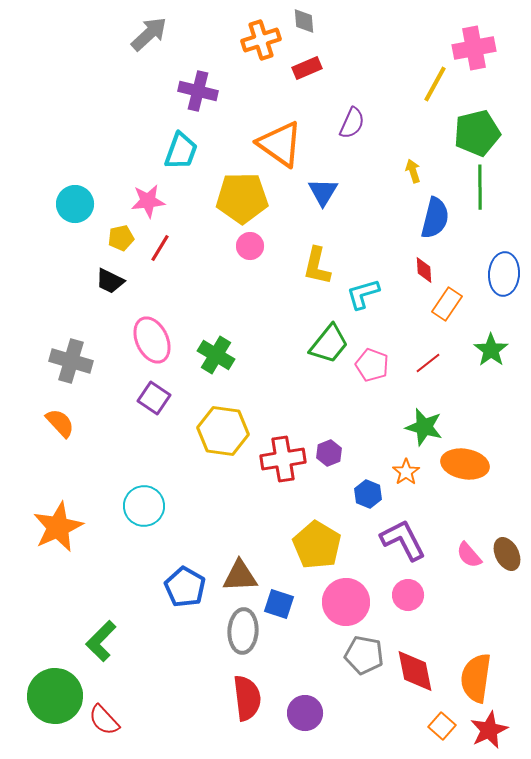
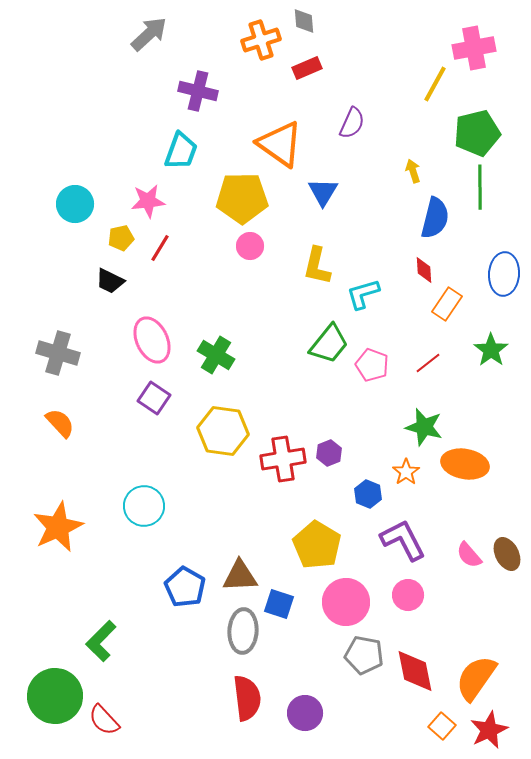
gray cross at (71, 361): moved 13 px left, 8 px up
orange semicircle at (476, 678): rotated 27 degrees clockwise
